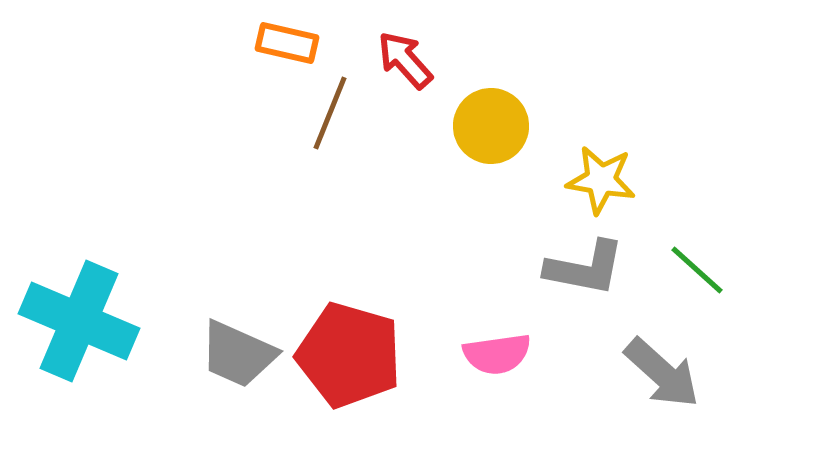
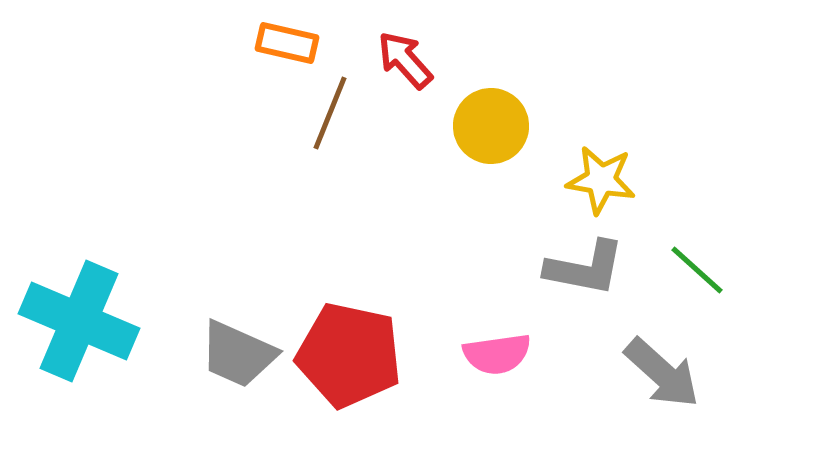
red pentagon: rotated 4 degrees counterclockwise
